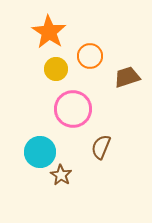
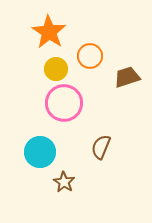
pink circle: moved 9 px left, 6 px up
brown star: moved 3 px right, 7 px down
